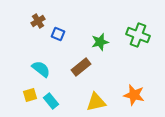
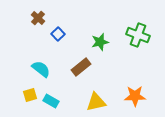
brown cross: moved 3 px up; rotated 16 degrees counterclockwise
blue square: rotated 24 degrees clockwise
orange star: moved 1 px right, 1 px down; rotated 15 degrees counterclockwise
cyan rectangle: rotated 21 degrees counterclockwise
